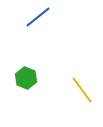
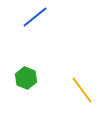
blue line: moved 3 px left
